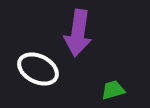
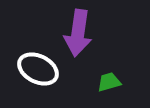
green trapezoid: moved 4 px left, 8 px up
